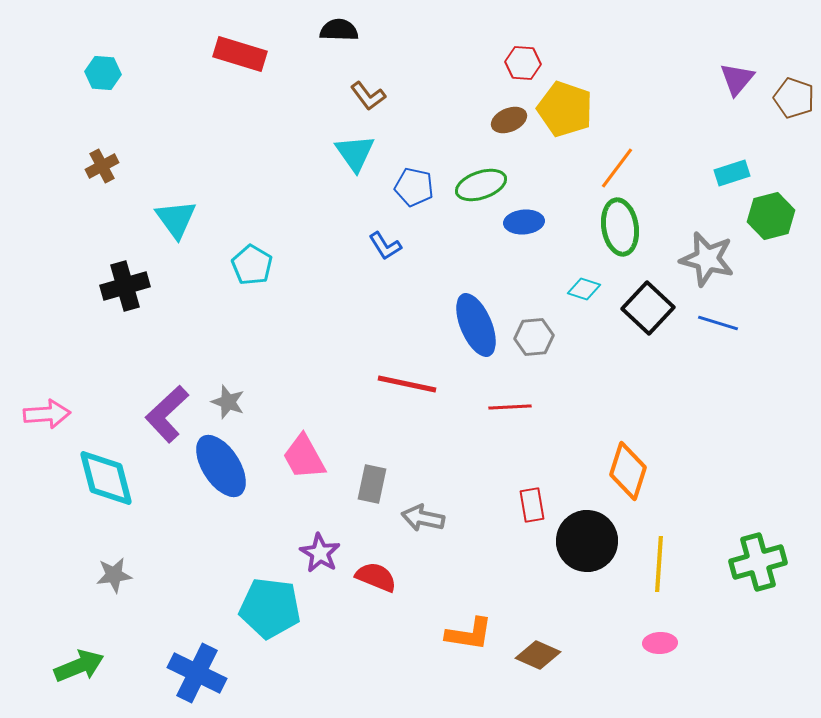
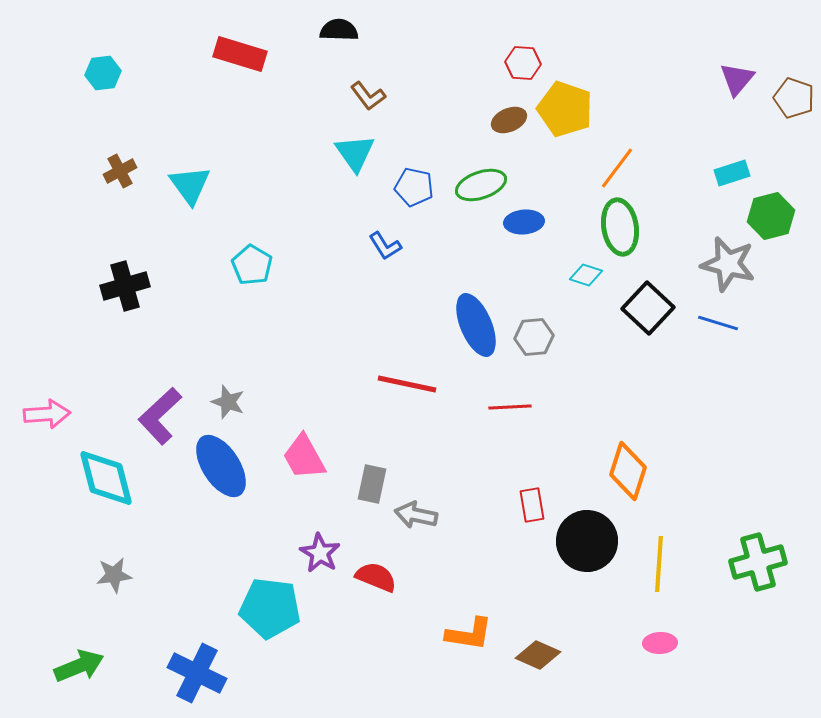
cyan hexagon at (103, 73): rotated 12 degrees counterclockwise
brown cross at (102, 166): moved 18 px right, 5 px down
cyan triangle at (176, 219): moved 14 px right, 34 px up
gray star at (707, 259): moved 21 px right, 5 px down
cyan diamond at (584, 289): moved 2 px right, 14 px up
purple L-shape at (167, 414): moved 7 px left, 2 px down
gray arrow at (423, 518): moved 7 px left, 3 px up
